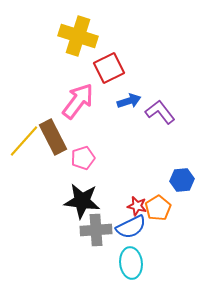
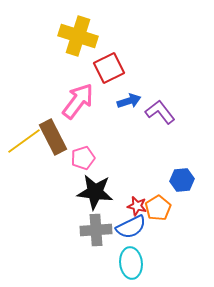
yellow line: rotated 12 degrees clockwise
black star: moved 13 px right, 9 px up
